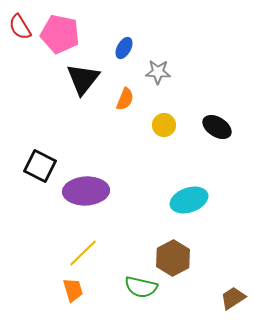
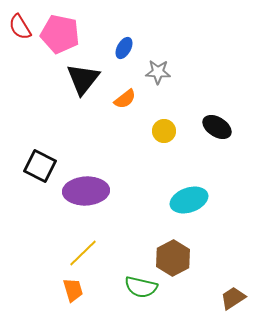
orange semicircle: rotated 30 degrees clockwise
yellow circle: moved 6 px down
